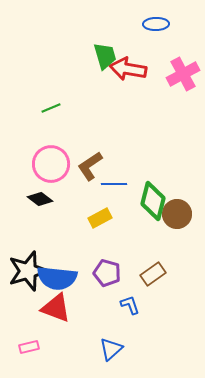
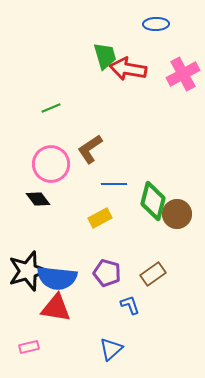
brown L-shape: moved 17 px up
black diamond: moved 2 px left; rotated 15 degrees clockwise
red triangle: rotated 12 degrees counterclockwise
